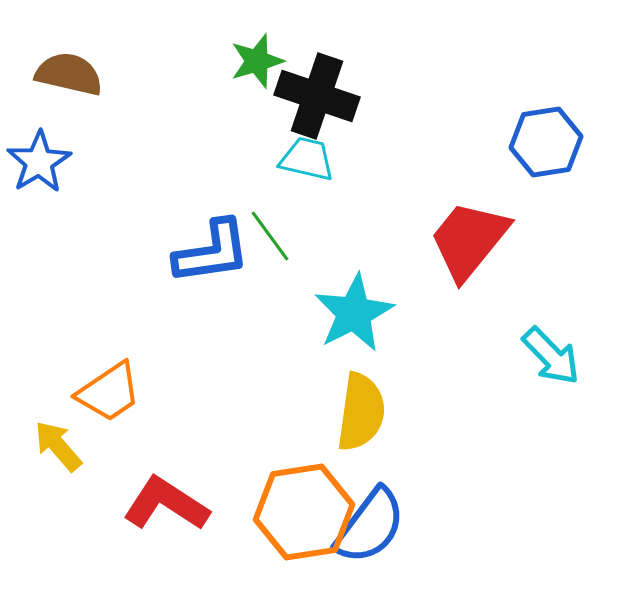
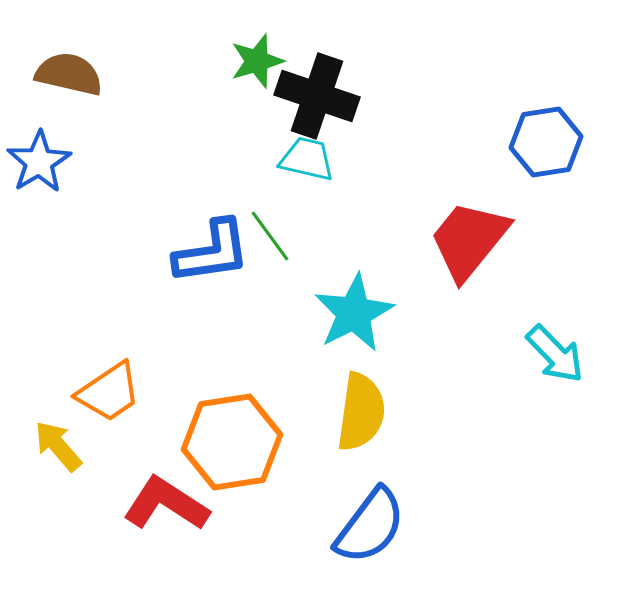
cyan arrow: moved 4 px right, 2 px up
orange hexagon: moved 72 px left, 70 px up
